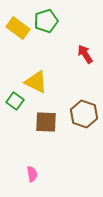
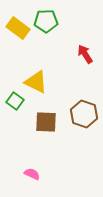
green pentagon: rotated 15 degrees clockwise
pink semicircle: rotated 56 degrees counterclockwise
